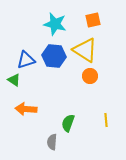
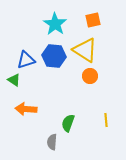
cyan star: rotated 20 degrees clockwise
